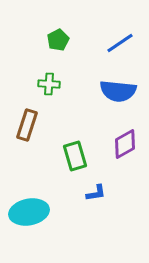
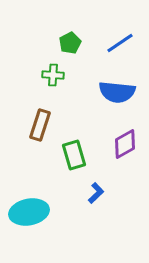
green pentagon: moved 12 px right, 3 px down
green cross: moved 4 px right, 9 px up
blue semicircle: moved 1 px left, 1 px down
brown rectangle: moved 13 px right
green rectangle: moved 1 px left, 1 px up
blue L-shape: rotated 35 degrees counterclockwise
